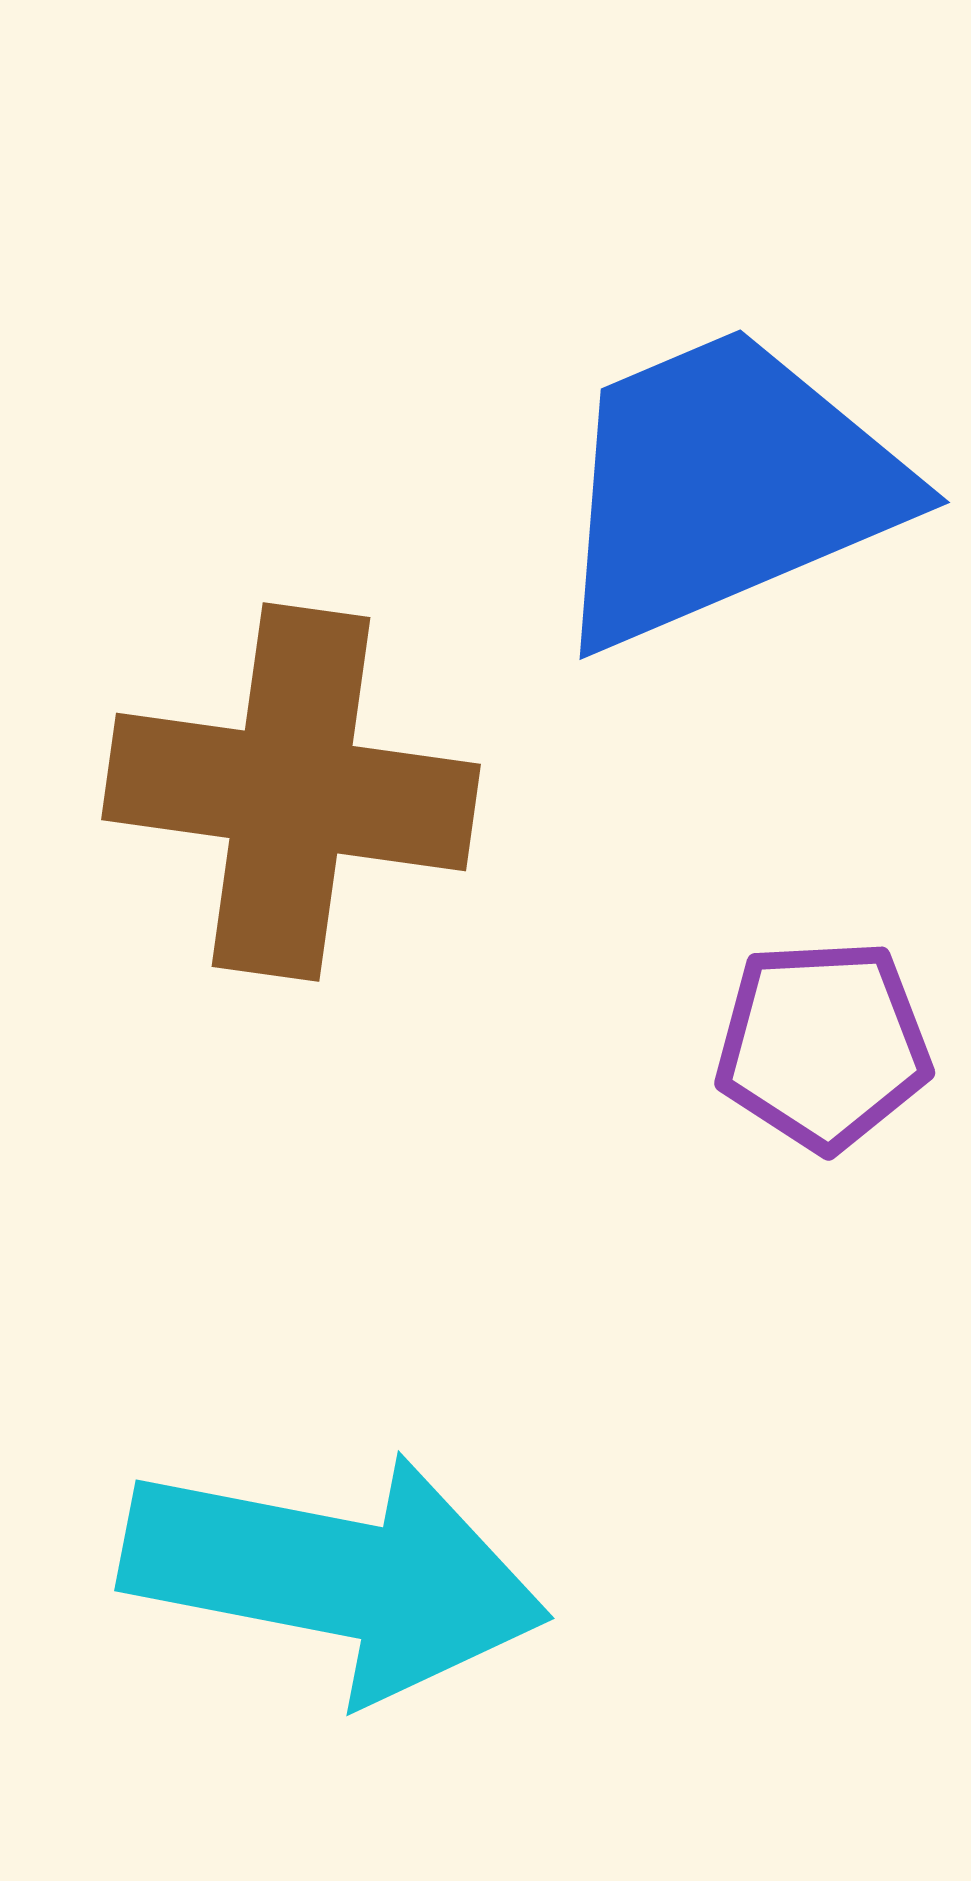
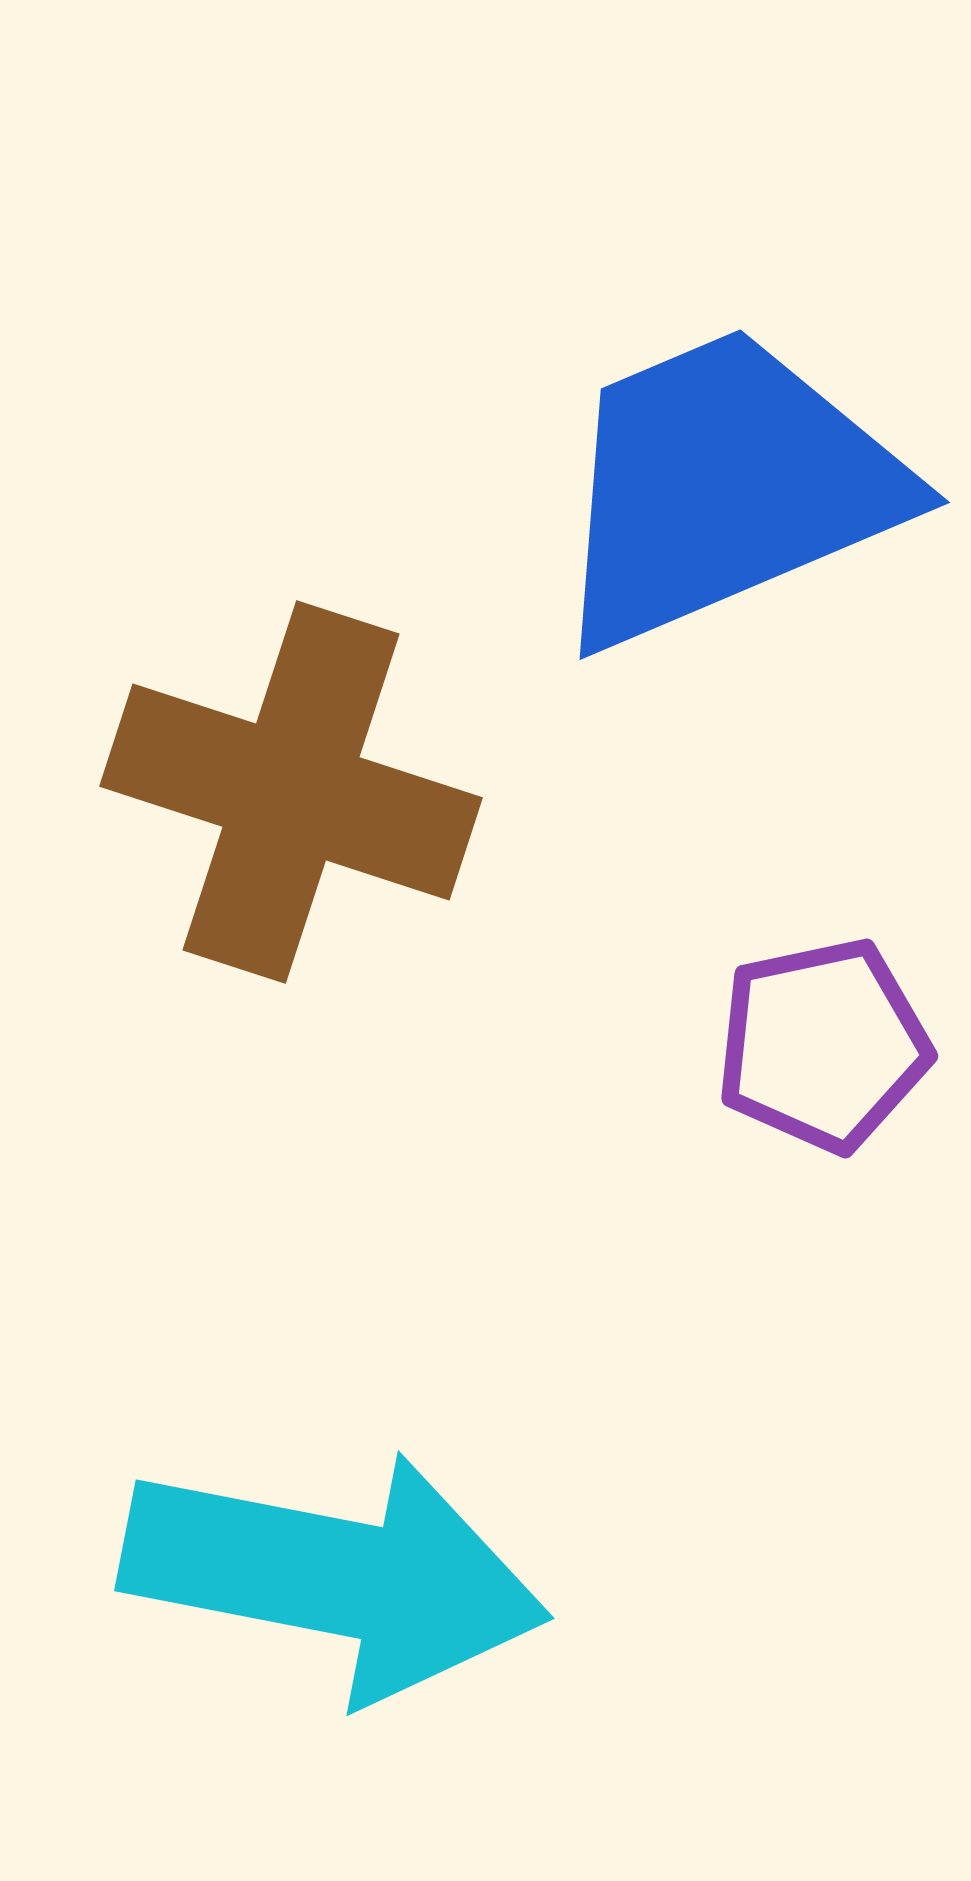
brown cross: rotated 10 degrees clockwise
purple pentagon: rotated 9 degrees counterclockwise
